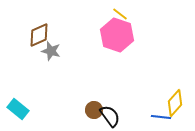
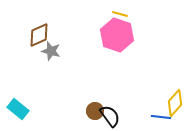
yellow line: rotated 21 degrees counterclockwise
brown circle: moved 1 px right, 1 px down
